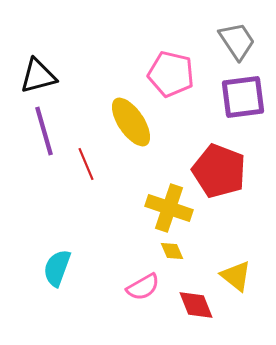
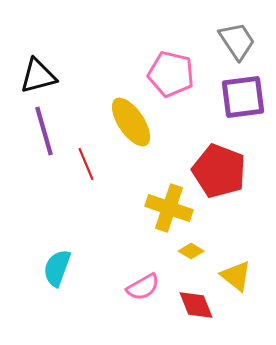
yellow diamond: moved 19 px right; rotated 35 degrees counterclockwise
